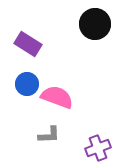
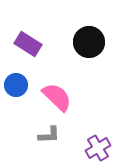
black circle: moved 6 px left, 18 px down
blue circle: moved 11 px left, 1 px down
pink semicircle: rotated 24 degrees clockwise
purple cross: rotated 10 degrees counterclockwise
